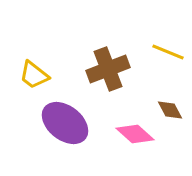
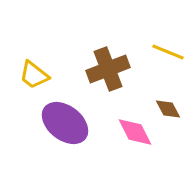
brown diamond: moved 2 px left, 1 px up
pink diamond: moved 2 px up; rotated 21 degrees clockwise
